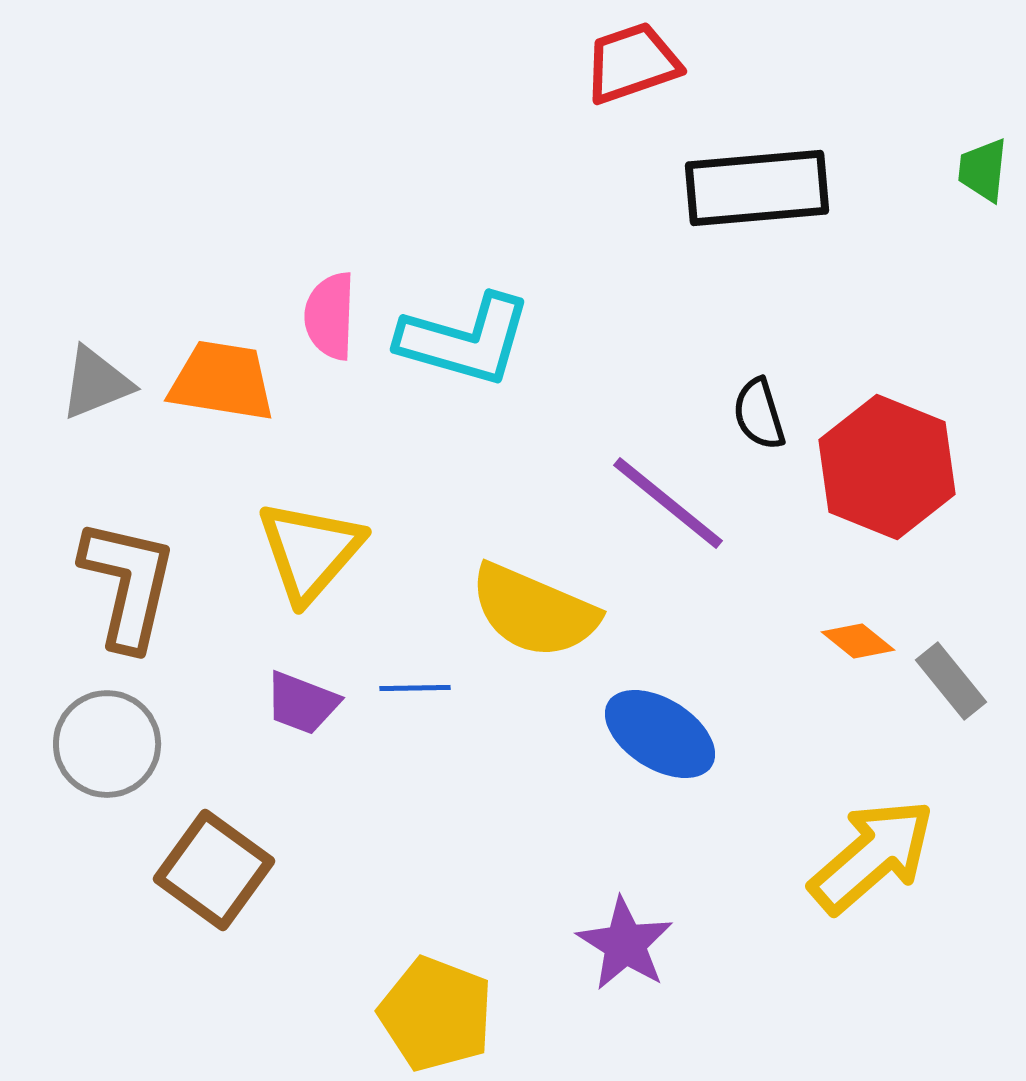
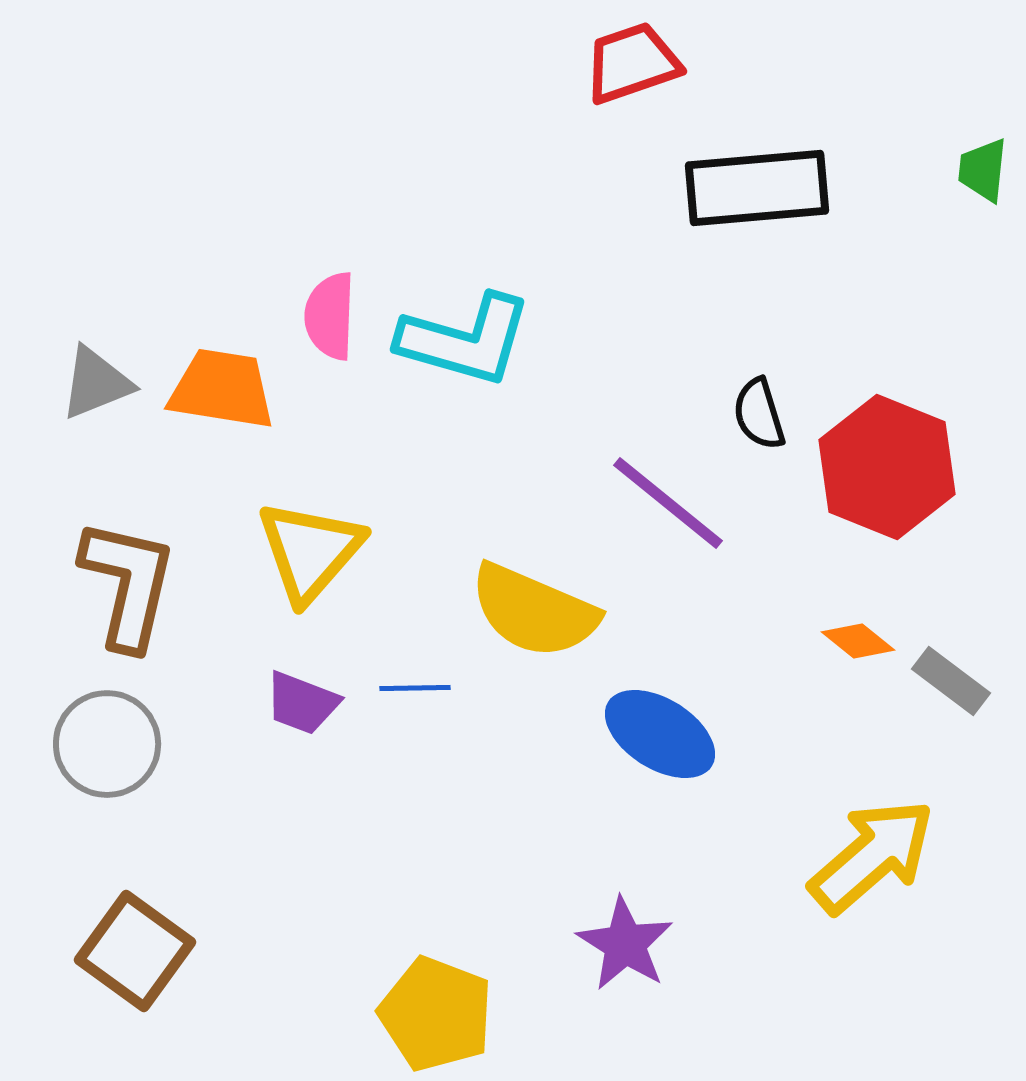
orange trapezoid: moved 8 px down
gray rectangle: rotated 14 degrees counterclockwise
brown square: moved 79 px left, 81 px down
